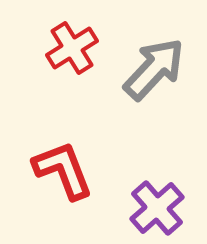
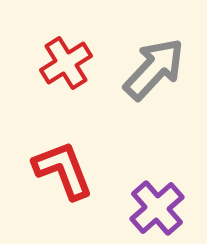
red cross: moved 6 px left, 15 px down
